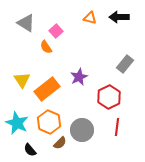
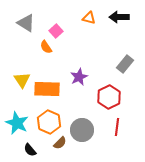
orange triangle: moved 1 px left
orange rectangle: rotated 40 degrees clockwise
